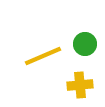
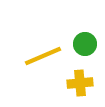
yellow cross: moved 2 px up
